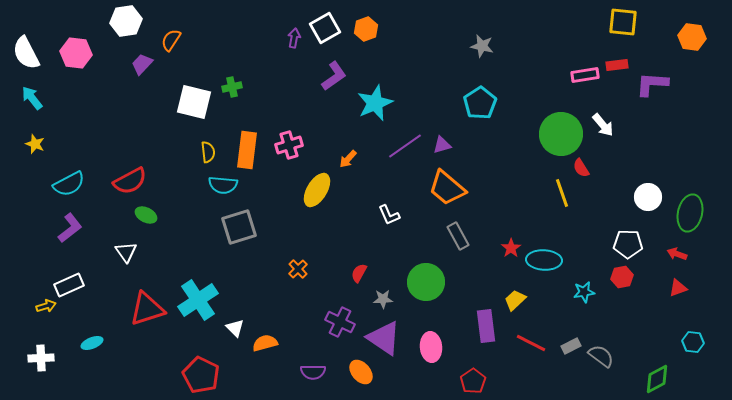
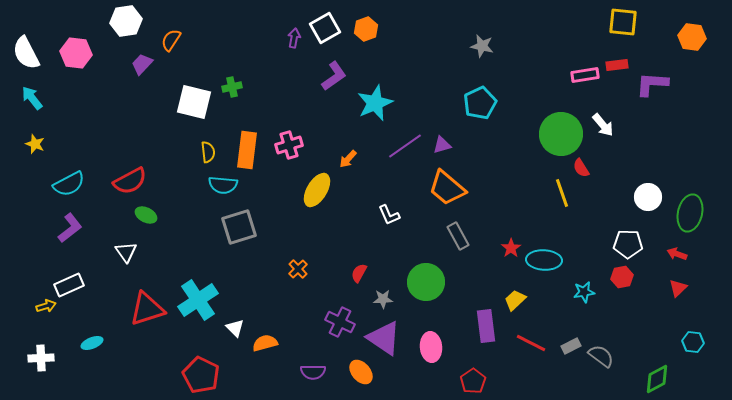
cyan pentagon at (480, 103): rotated 8 degrees clockwise
red triangle at (678, 288): rotated 24 degrees counterclockwise
